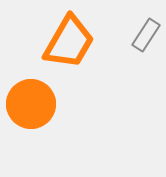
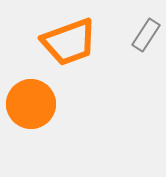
orange trapezoid: rotated 40 degrees clockwise
